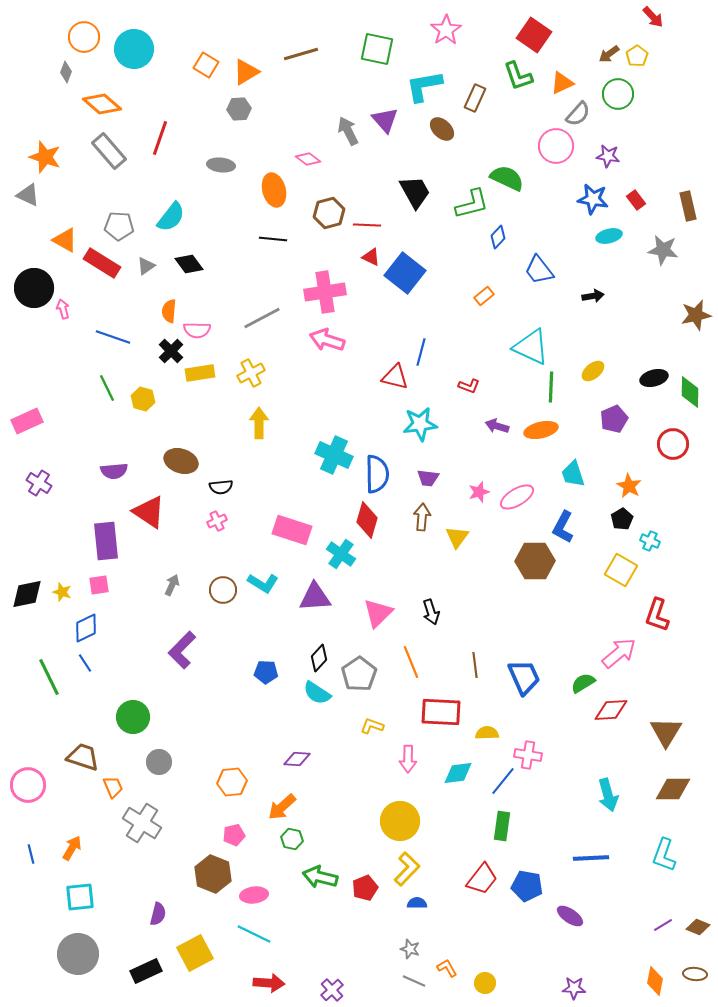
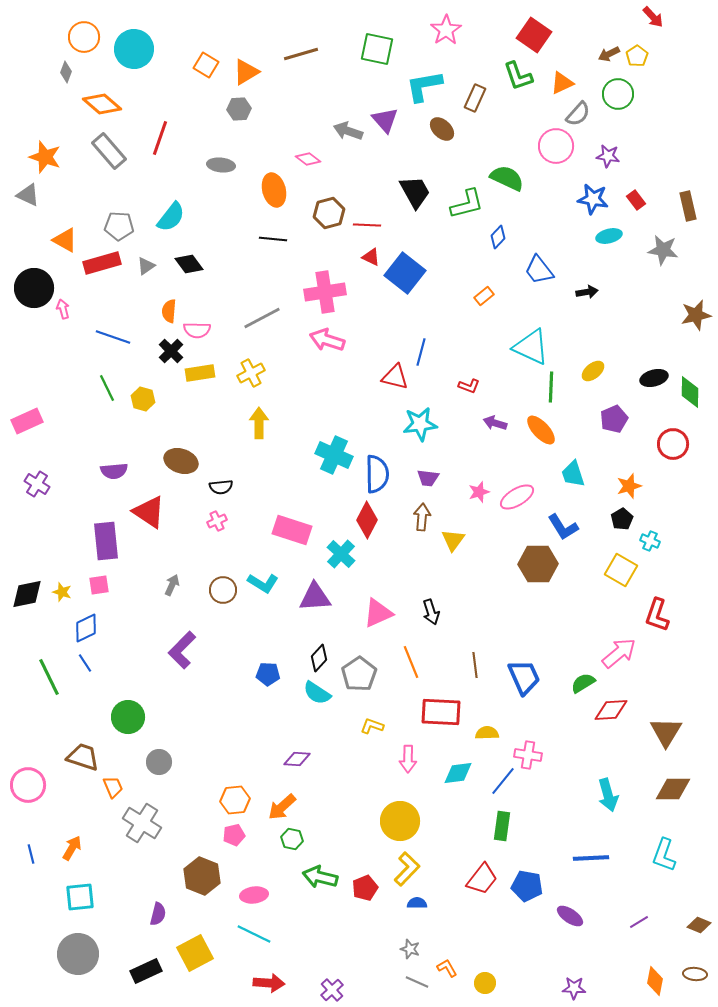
brown arrow at (609, 54): rotated 10 degrees clockwise
gray arrow at (348, 131): rotated 44 degrees counterclockwise
green L-shape at (472, 204): moved 5 px left
red rectangle at (102, 263): rotated 48 degrees counterclockwise
black arrow at (593, 296): moved 6 px left, 4 px up
purple arrow at (497, 426): moved 2 px left, 3 px up
orange ellipse at (541, 430): rotated 60 degrees clockwise
purple cross at (39, 483): moved 2 px left, 1 px down
orange star at (629, 486): rotated 25 degrees clockwise
red diamond at (367, 520): rotated 12 degrees clockwise
blue L-shape at (563, 527): rotated 60 degrees counterclockwise
yellow triangle at (457, 537): moved 4 px left, 3 px down
cyan cross at (341, 554): rotated 8 degrees clockwise
brown hexagon at (535, 561): moved 3 px right, 3 px down
pink triangle at (378, 613): rotated 20 degrees clockwise
blue pentagon at (266, 672): moved 2 px right, 2 px down
green circle at (133, 717): moved 5 px left
orange hexagon at (232, 782): moved 3 px right, 18 px down
brown hexagon at (213, 874): moved 11 px left, 2 px down
purple line at (663, 925): moved 24 px left, 3 px up
brown diamond at (698, 927): moved 1 px right, 2 px up
gray line at (414, 981): moved 3 px right, 1 px down
